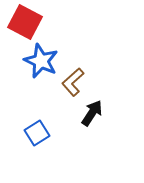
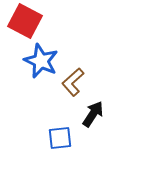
red square: moved 1 px up
black arrow: moved 1 px right, 1 px down
blue square: moved 23 px right, 5 px down; rotated 25 degrees clockwise
